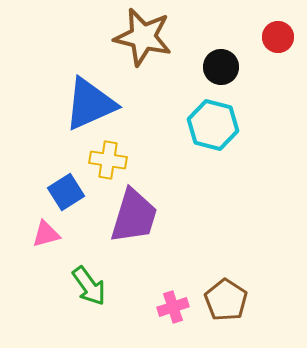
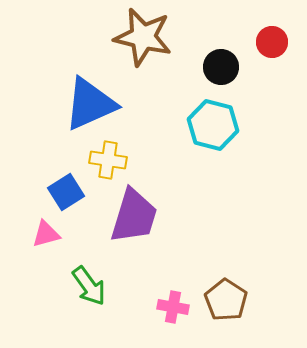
red circle: moved 6 px left, 5 px down
pink cross: rotated 28 degrees clockwise
